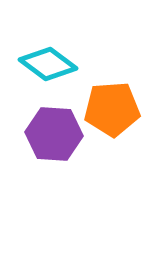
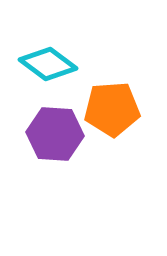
purple hexagon: moved 1 px right
